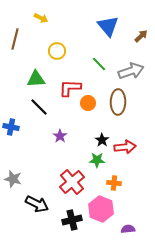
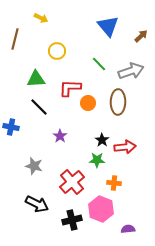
gray star: moved 21 px right, 13 px up
